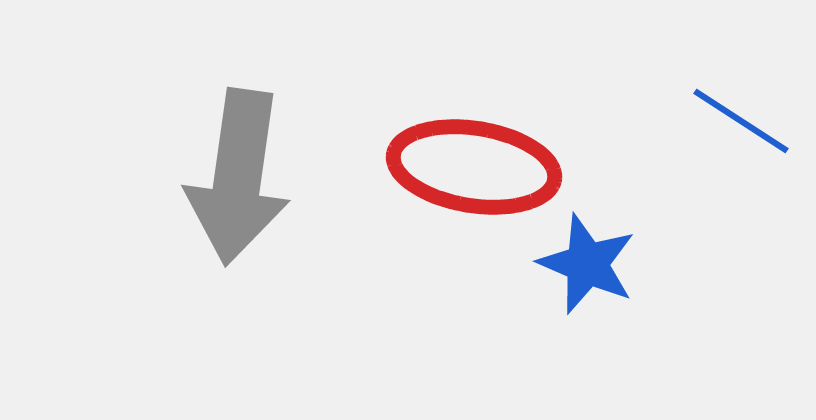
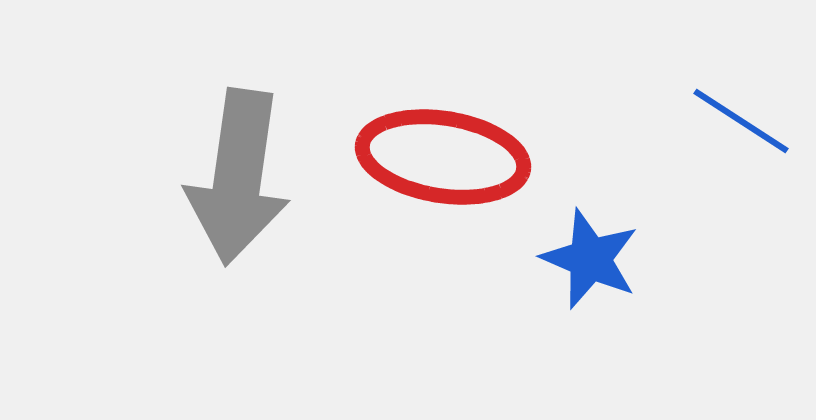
red ellipse: moved 31 px left, 10 px up
blue star: moved 3 px right, 5 px up
